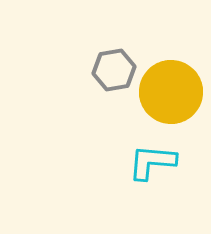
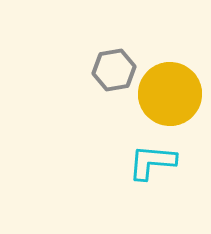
yellow circle: moved 1 px left, 2 px down
